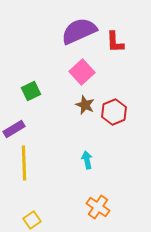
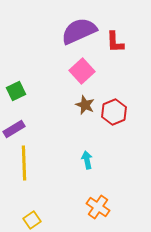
pink square: moved 1 px up
green square: moved 15 px left
